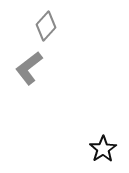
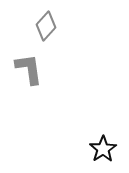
gray L-shape: moved 1 px down; rotated 120 degrees clockwise
